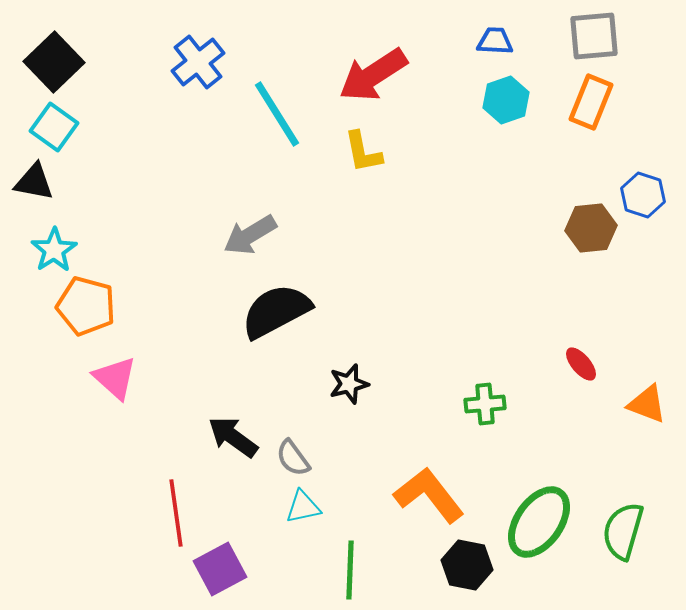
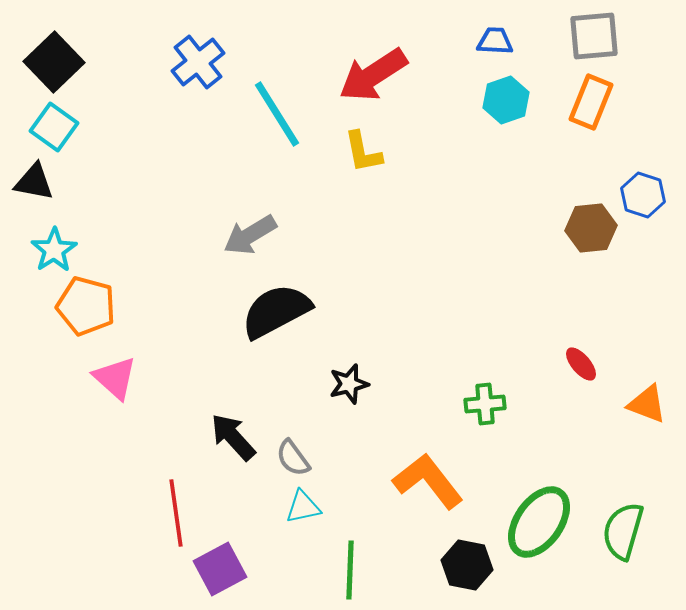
black arrow: rotated 12 degrees clockwise
orange L-shape: moved 1 px left, 14 px up
